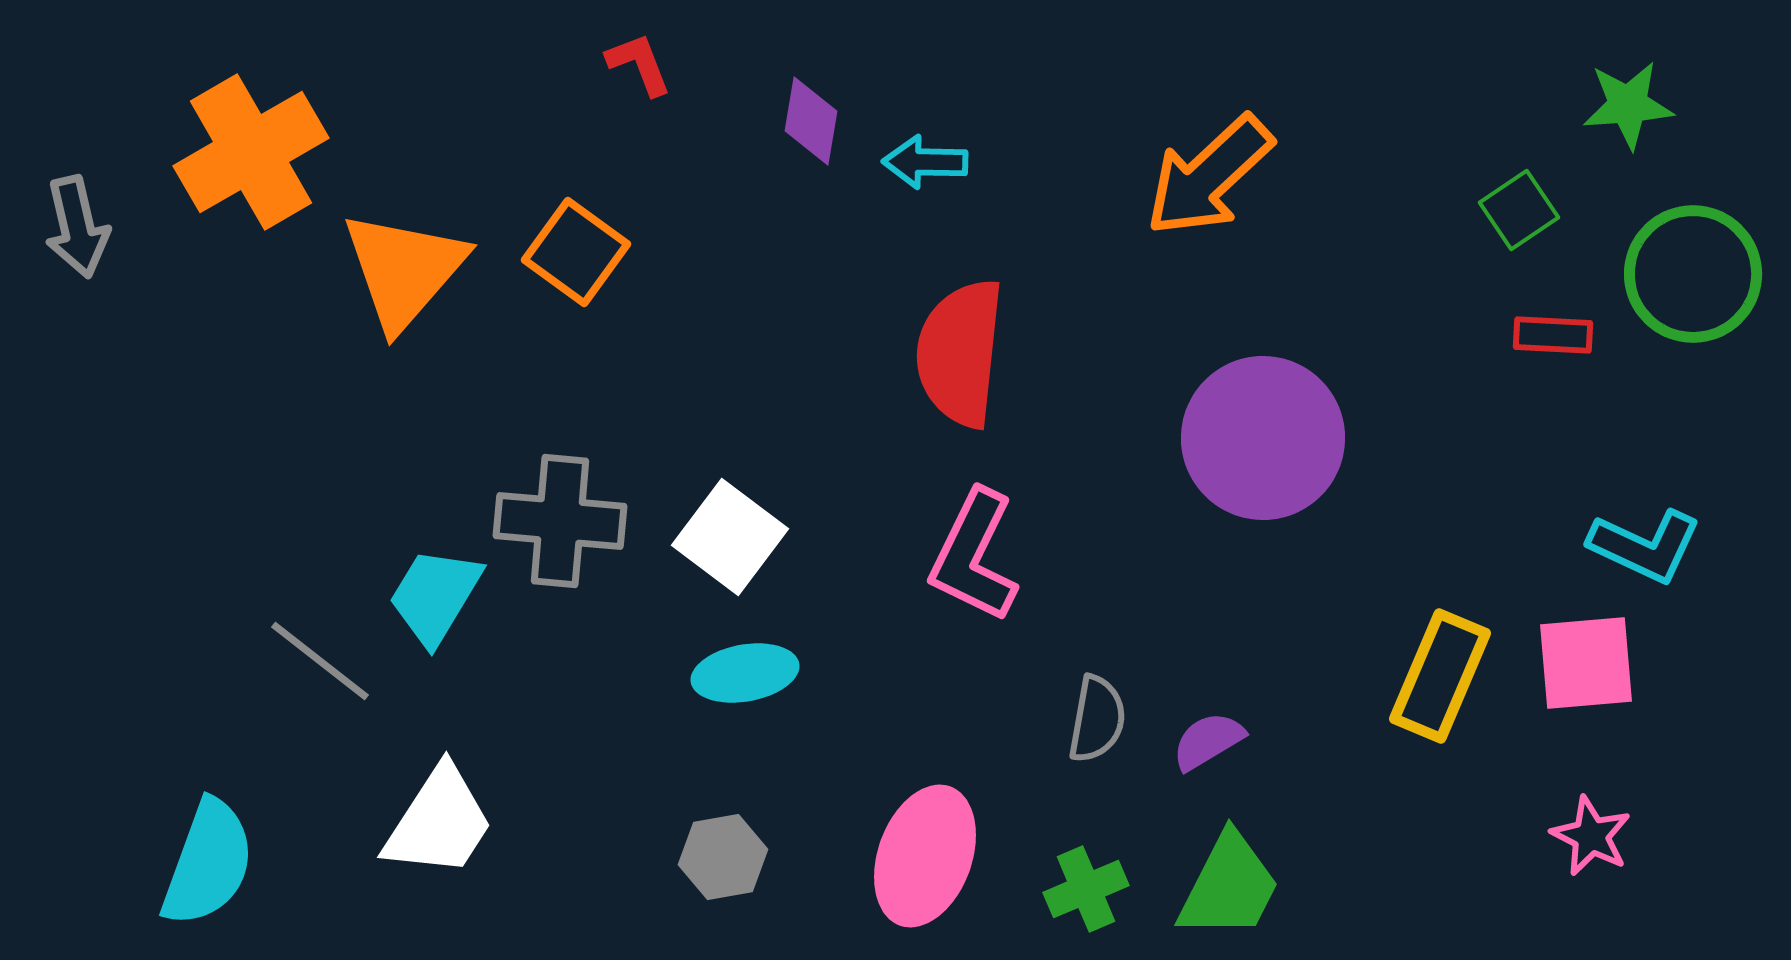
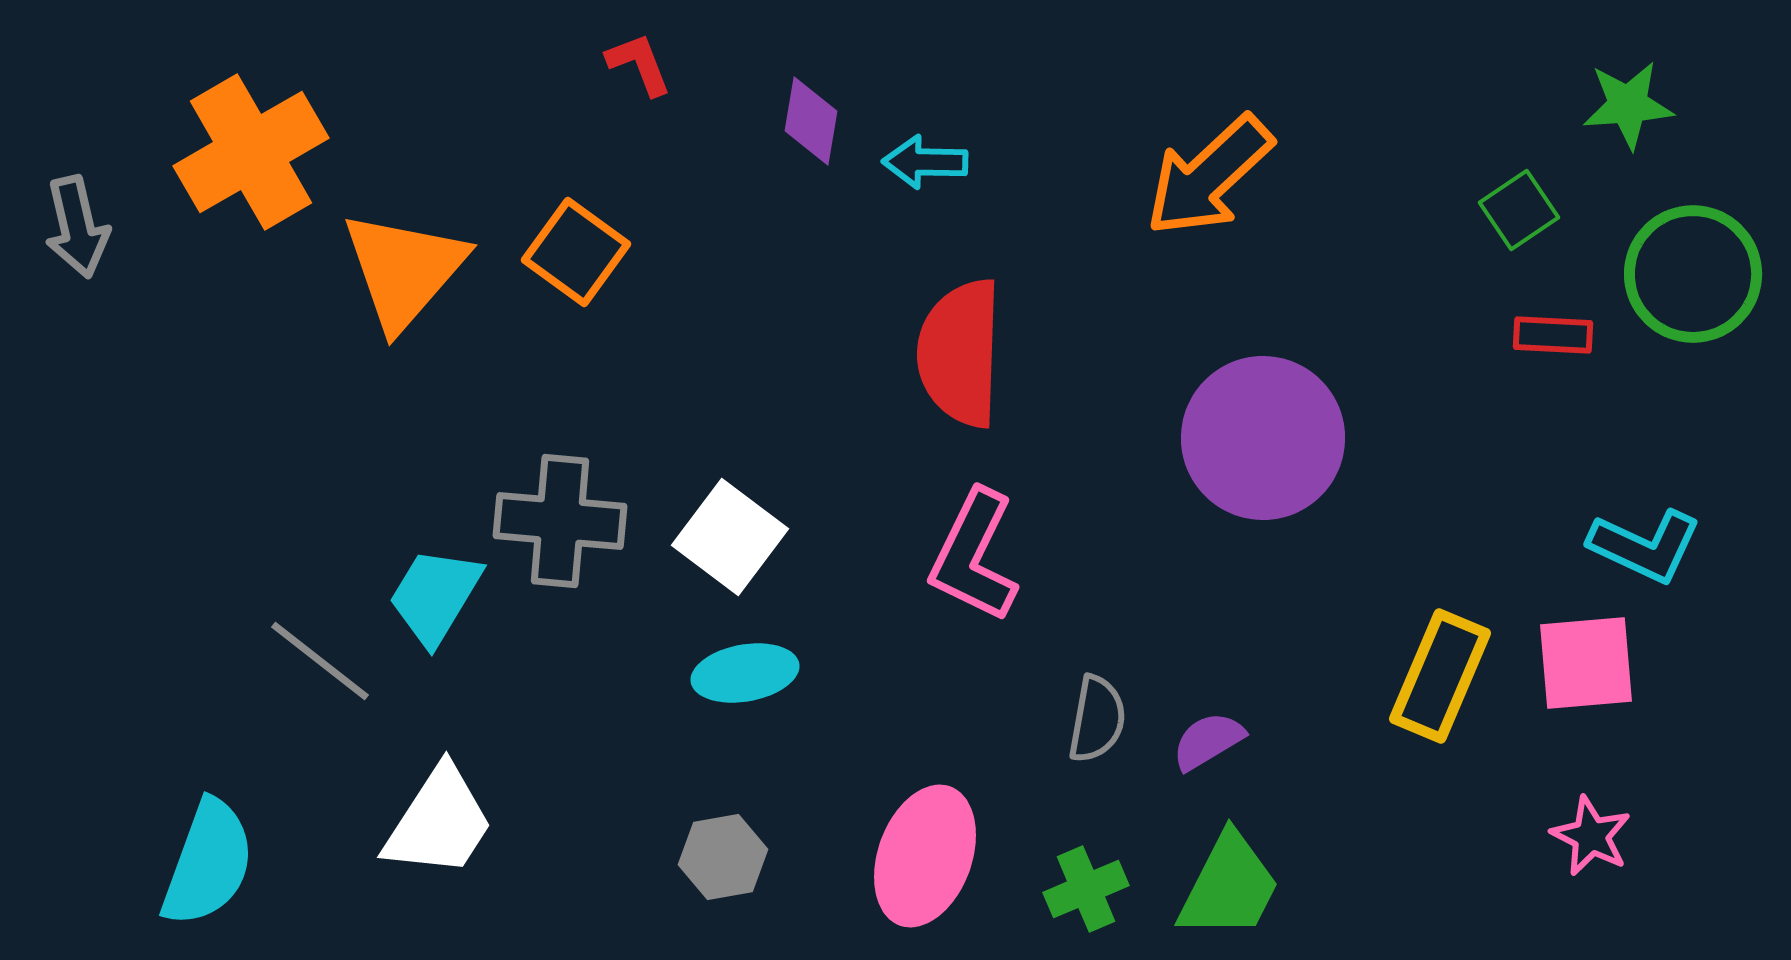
red semicircle: rotated 4 degrees counterclockwise
